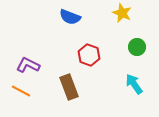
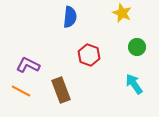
blue semicircle: rotated 105 degrees counterclockwise
brown rectangle: moved 8 px left, 3 px down
